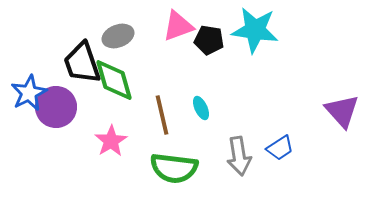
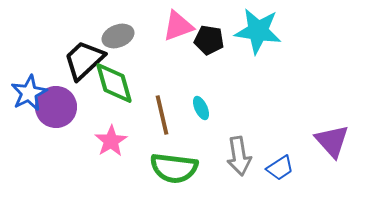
cyan star: moved 3 px right, 1 px down
black trapezoid: moved 2 px right, 3 px up; rotated 66 degrees clockwise
green diamond: moved 3 px down
purple triangle: moved 10 px left, 30 px down
blue trapezoid: moved 20 px down
